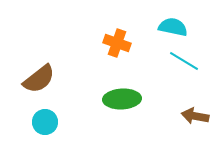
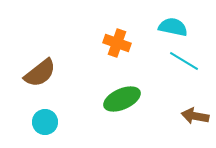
brown semicircle: moved 1 px right, 6 px up
green ellipse: rotated 21 degrees counterclockwise
